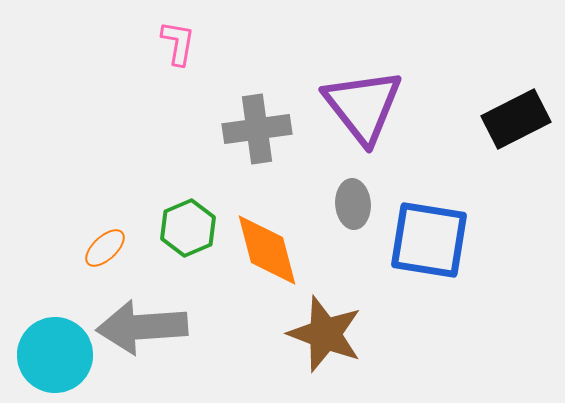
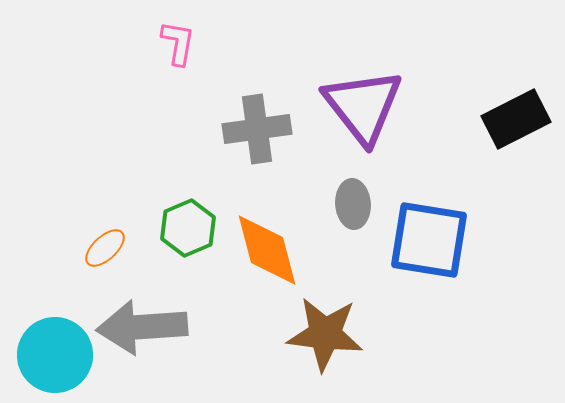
brown star: rotated 14 degrees counterclockwise
